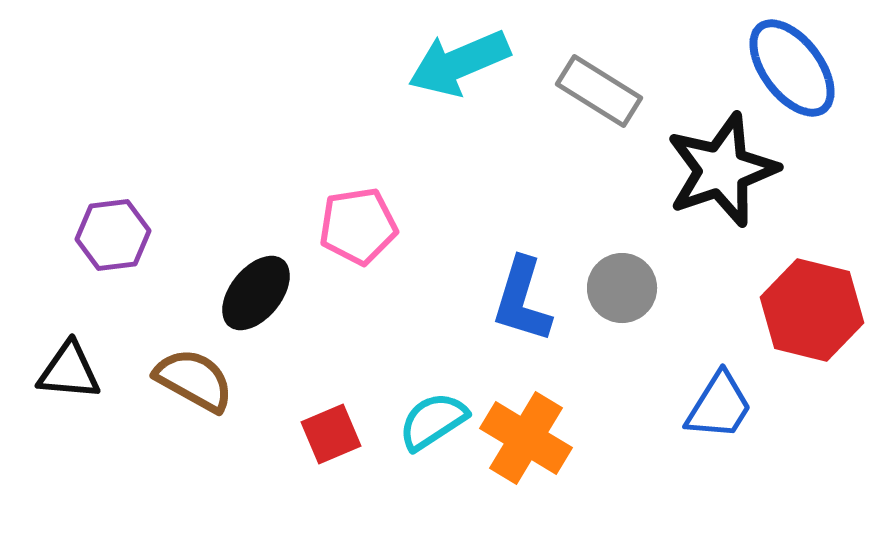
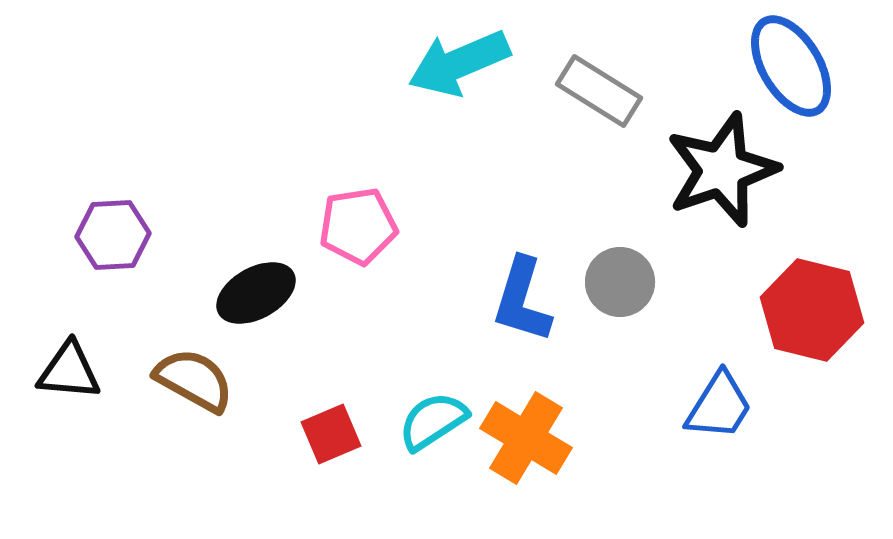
blue ellipse: moved 1 px left, 2 px up; rotated 6 degrees clockwise
purple hexagon: rotated 4 degrees clockwise
gray circle: moved 2 px left, 6 px up
black ellipse: rotated 22 degrees clockwise
